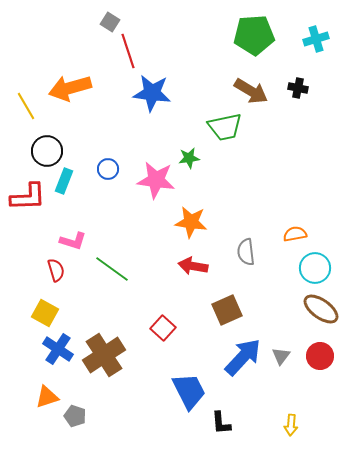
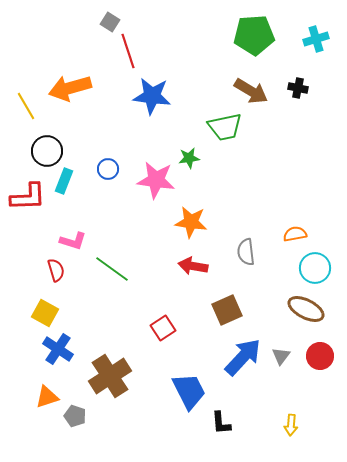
blue star: moved 3 px down
brown ellipse: moved 15 px left; rotated 9 degrees counterclockwise
red square: rotated 15 degrees clockwise
brown cross: moved 6 px right, 21 px down
